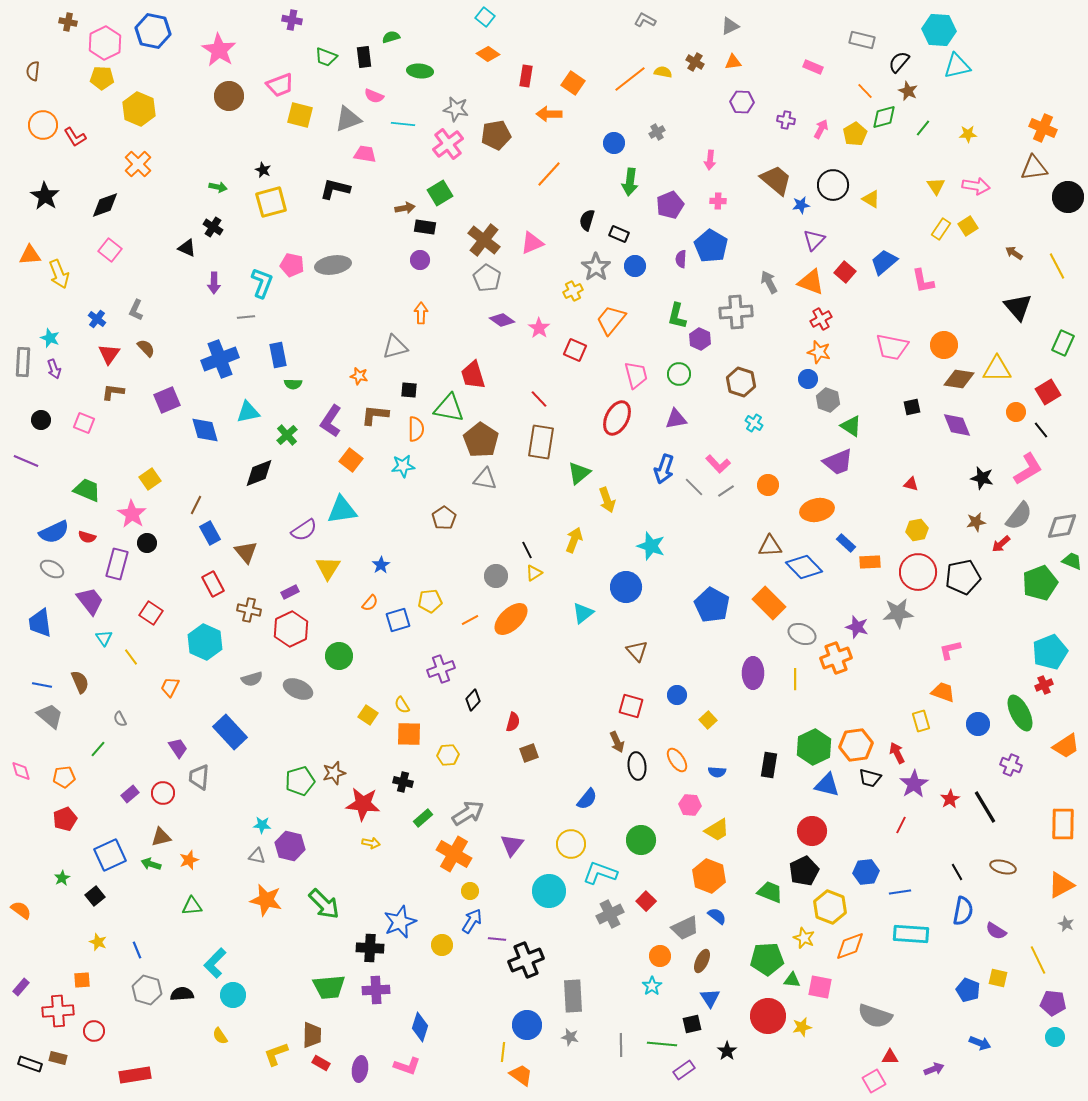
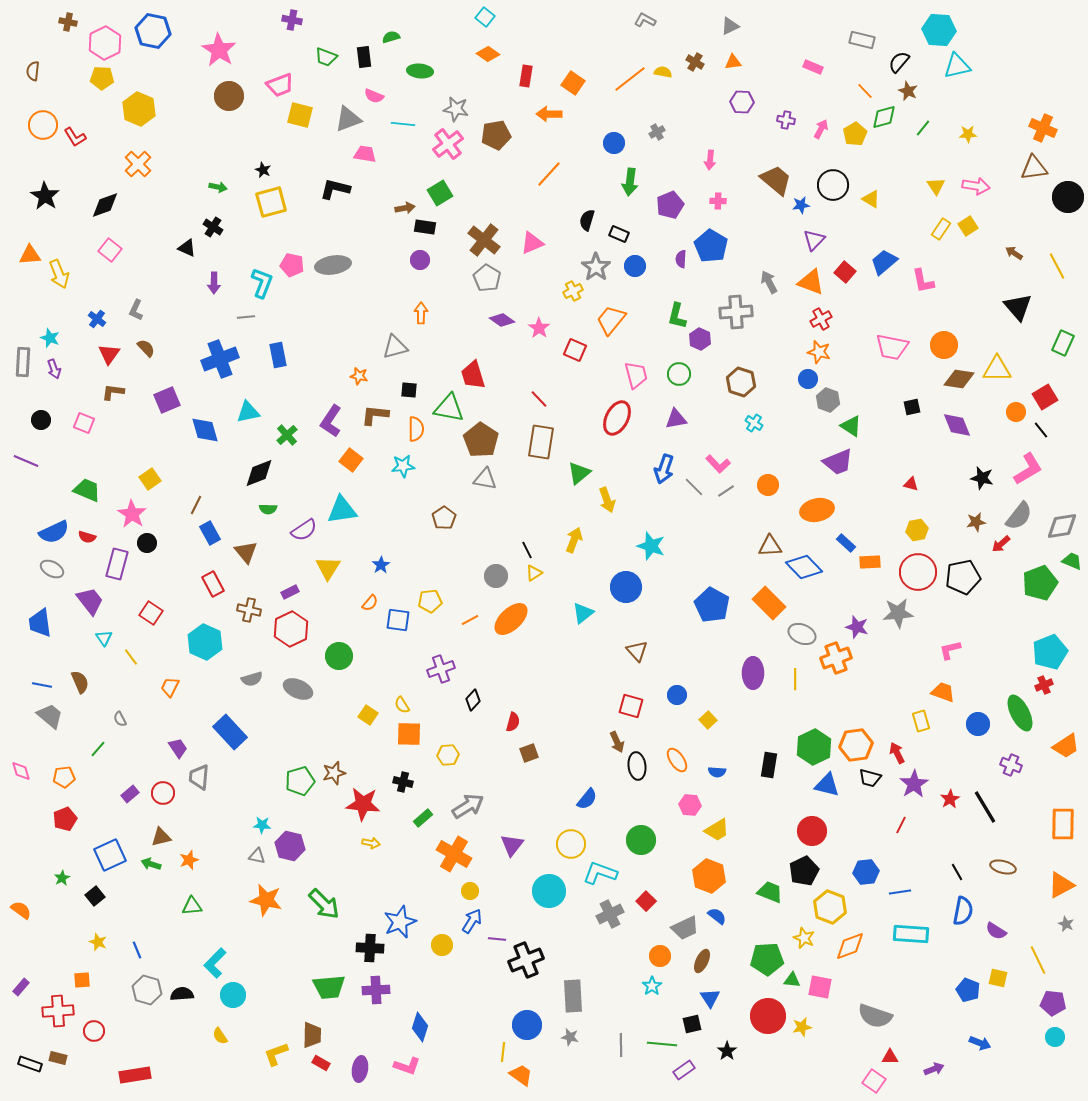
green semicircle at (293, 384): moved 25 px left, 125 px down
red square at (1048, 392): moved 3 px left, 5 px down
blue square at (398, 620): rotated 25 degrees clockwise
gray arrow at (468, 813): moved 7 px up
pink square at (874, 1081): rotated 25 degrees counterclockwise
